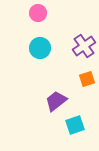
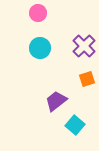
purple cross: rotated 10 degrees counterclockwise
cyan square: rotated 30 degrees counterclockwise
